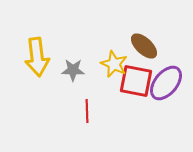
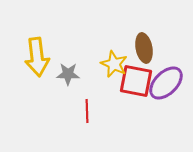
brown ellipse: moved 2 px down; rotated 36 degrees clockwise
gray star: moved 5 px left, 4 px down
purple ellipse: rotated 6 degrees clockwise
